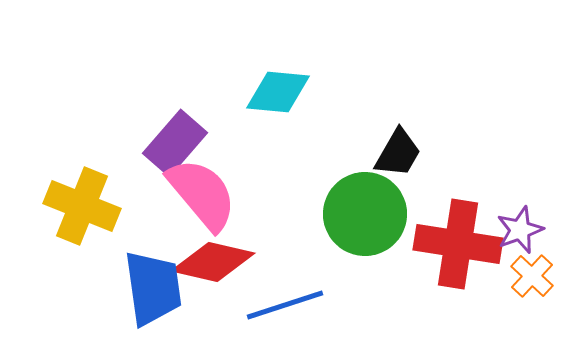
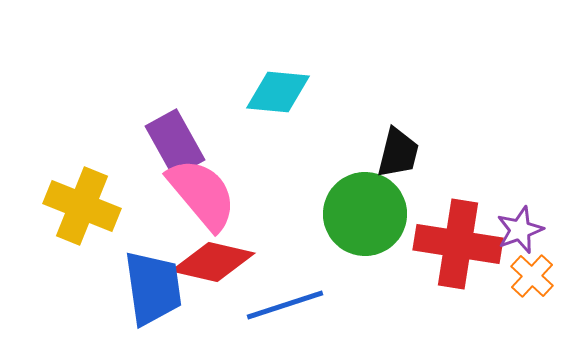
purple rectangle: rotated 70 degrees counterclockwise
black trapezoid: rotated 16 degrees counterclockwise
